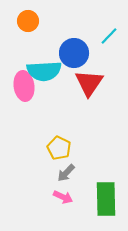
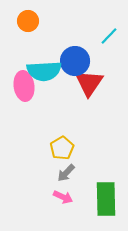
blue circle: moved 1 px right, 8 px down
yellow pentagon: moved 3 px right; rotated 15 degrees clockwise
